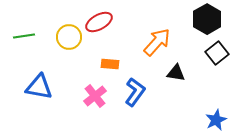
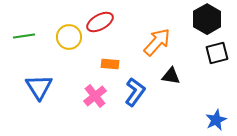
red ellipse: moved 1 px right
black square: rotated 25 degrees clockwise
black triangle: moved 5 px left, 3 px down
blue triangle: rotated 48 degrees clockwise
